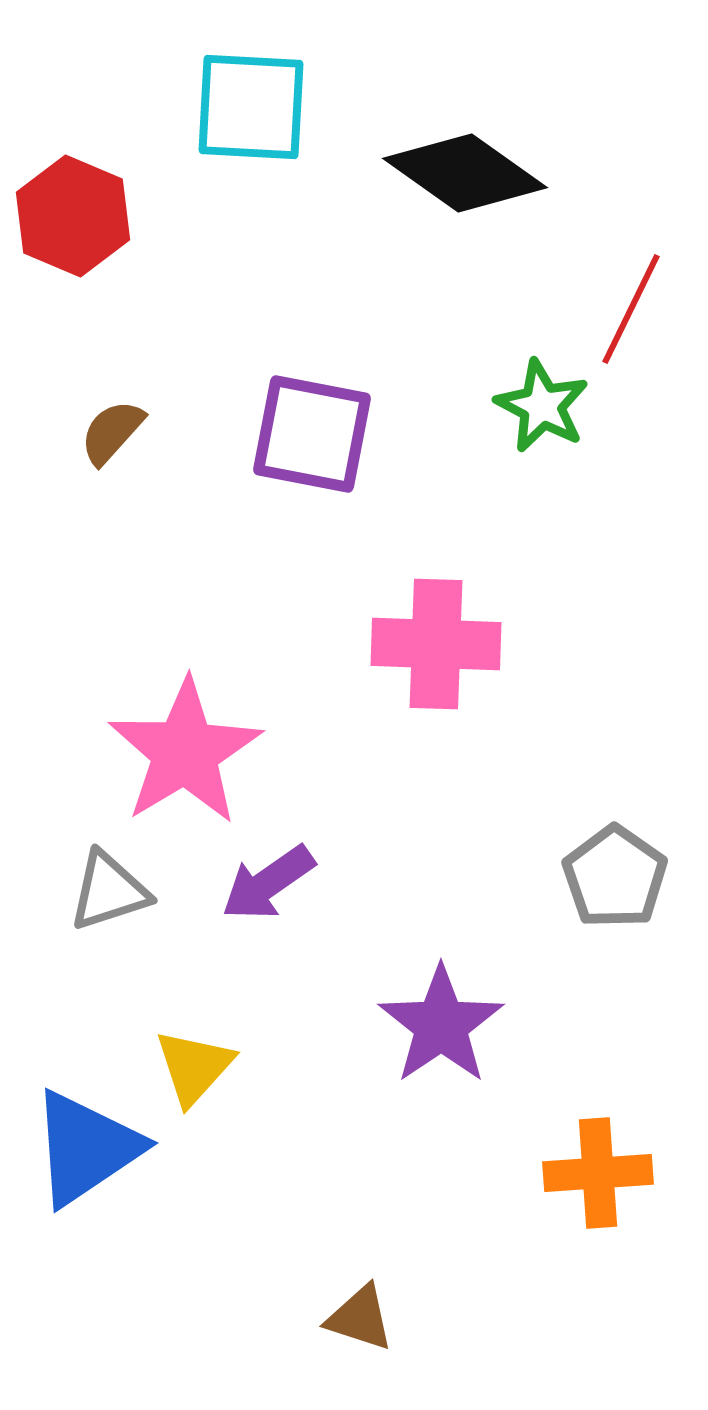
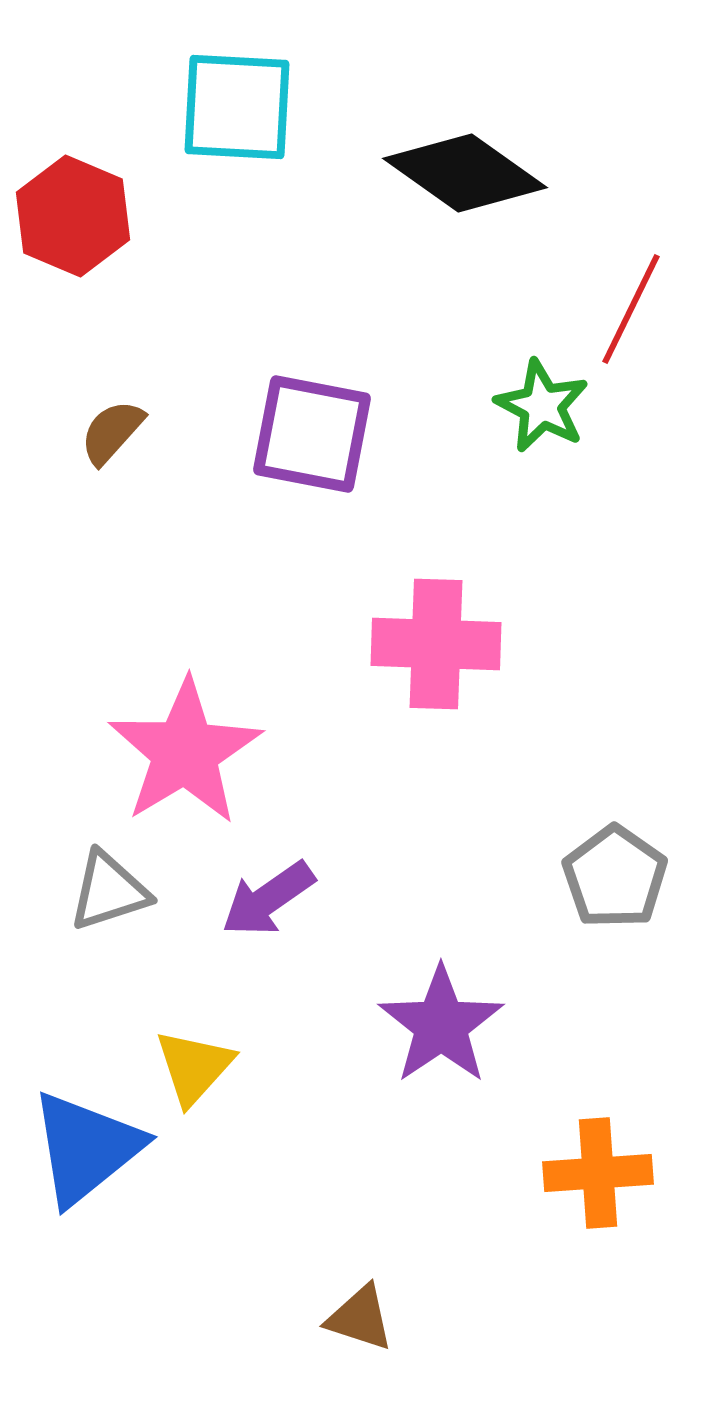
cyan square: moved 14 px left
purple arrow: moved 16 px down
blue triangle: rotated 5 degrees counterclockwise
